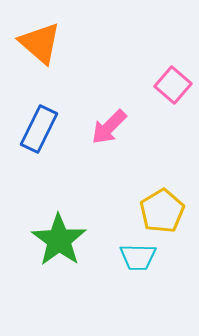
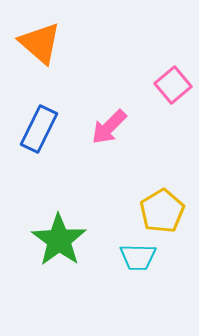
pink square: rotated 9 degrees clockwise
